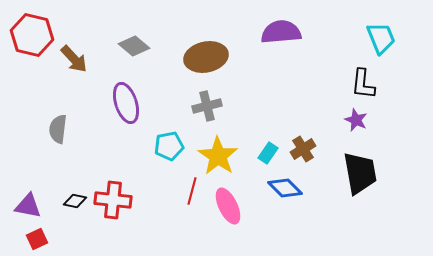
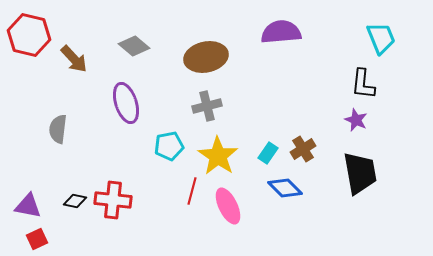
red hexagon: moved 3 px left
